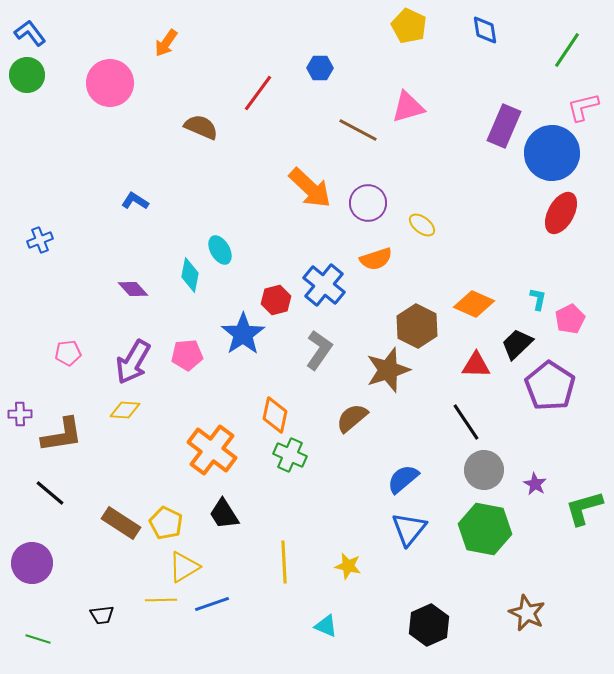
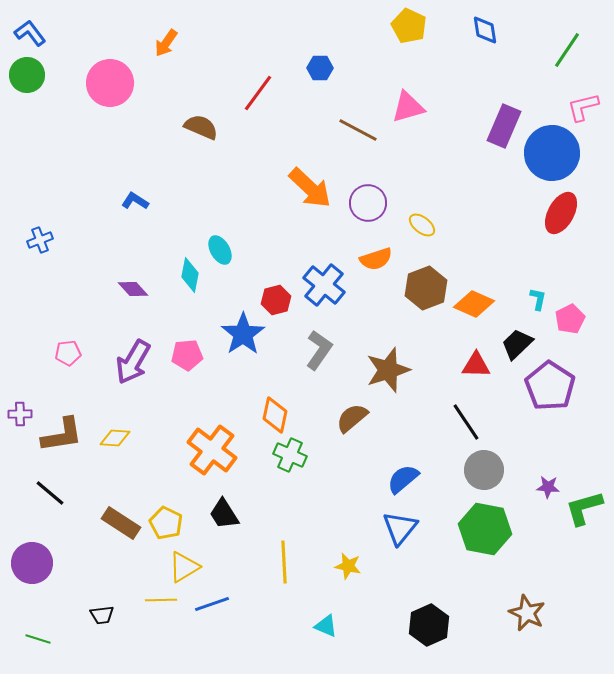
brown hexagon at (417, 326): moved 9 px right, 38 px up; rotated 12 degrees clockwise
yellow diamond at (125, 410): moved 10 px left, 28 px down
purple star at (535, 484): moved 13 px right, 3 px down; rotated 25 degrees counterclockwise
blue triangle at (409, 529): moved 9 px left, 1 px up
